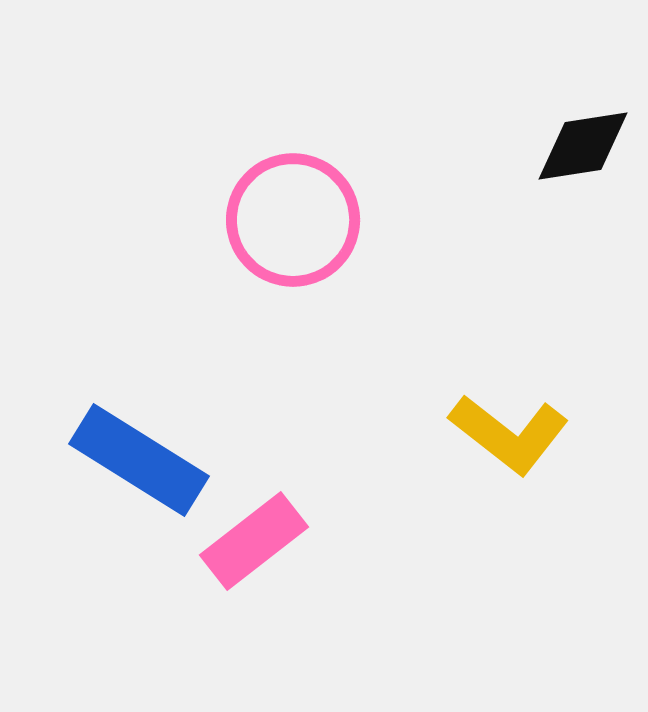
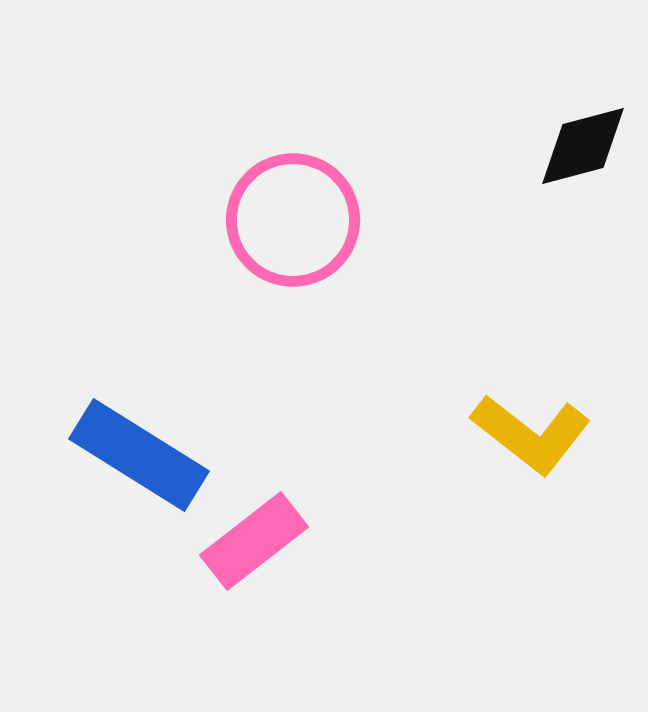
black diamond: rotated 6 degrees counterclockwise
yellow L-shape: moved 22 px right
blue rectangle: moved 5 px up
